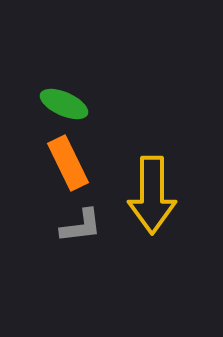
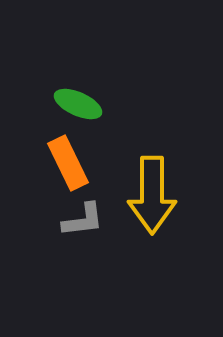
green ellipse: moved 14 px right
gray L-shape: moved 2 px right, 6 px up
